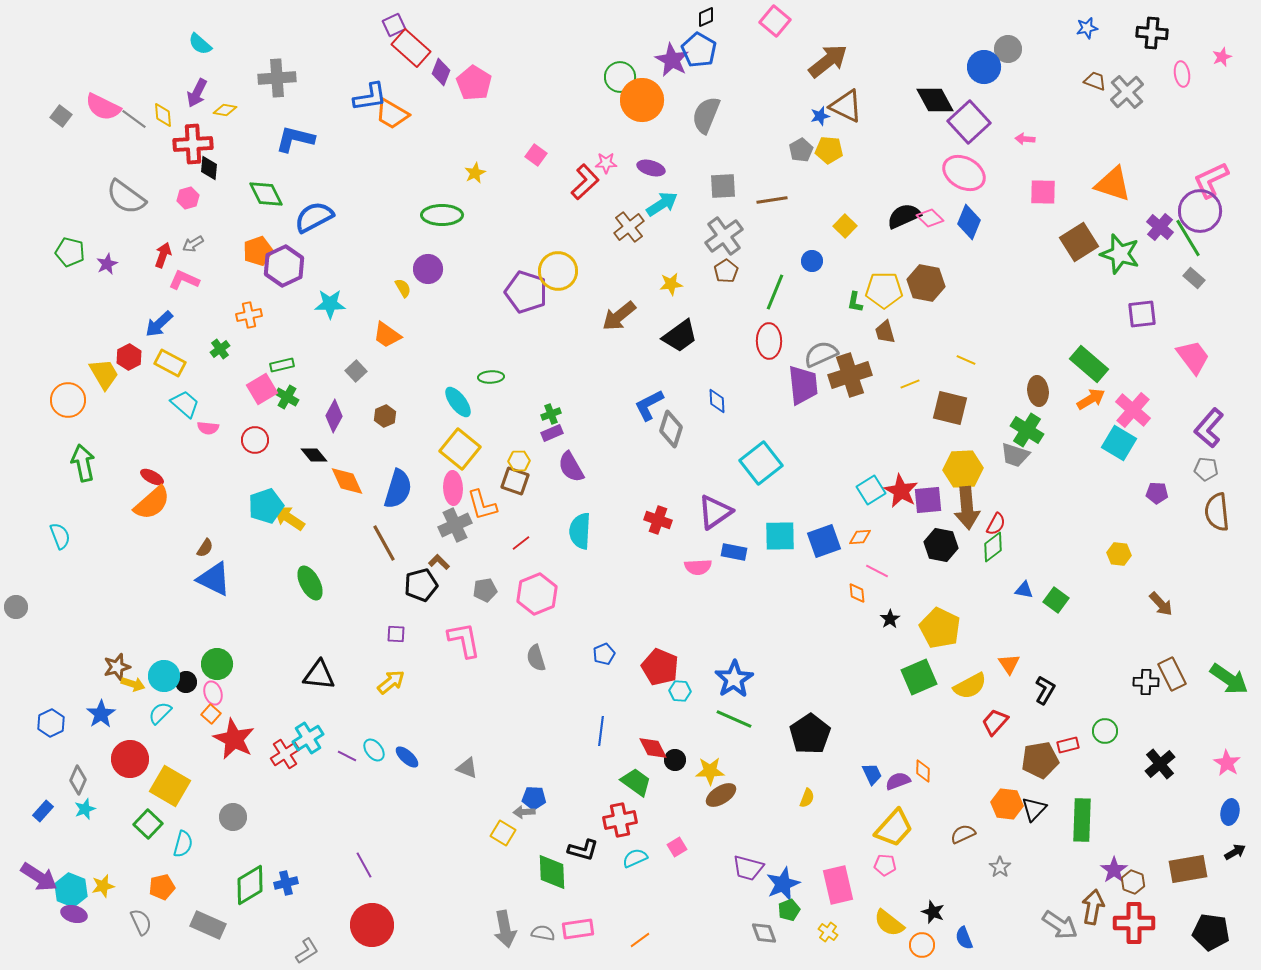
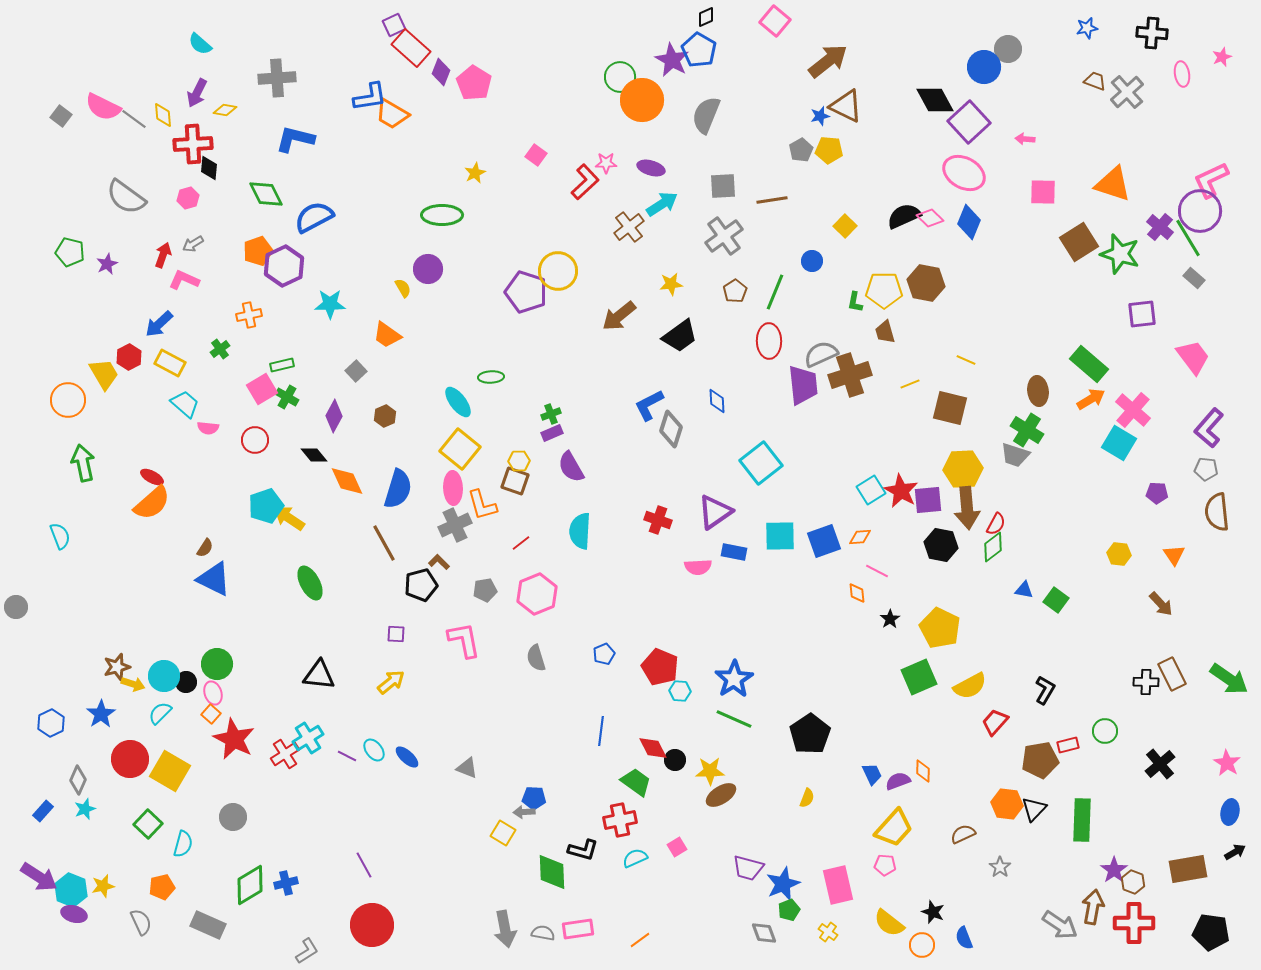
brown pentagon at (726, 271): moved 9 px right, 20 px down
orange triangle at (1009, 664): moved 165 px right, 109 px up
yellow square at (170, 786): moved 15 px up
